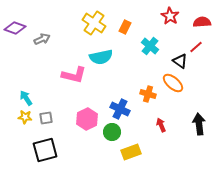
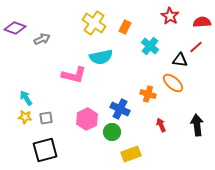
black triangle: moved 1 px up; rotated 28 degrees counterclockwise
black arrow: moved 2 px left, 1 px down
yellow rectangle: moved 2 px down
